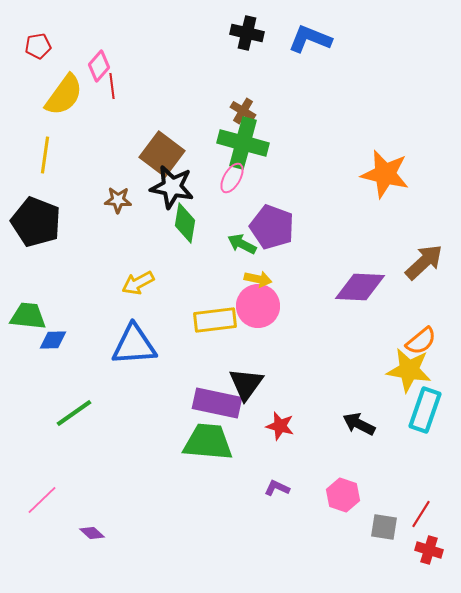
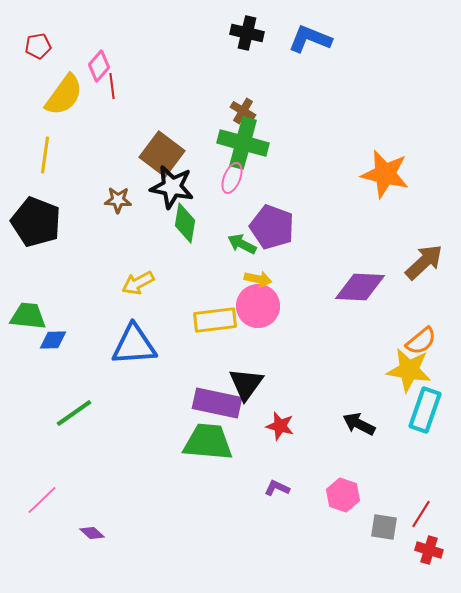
pink ellipse at (232, 178): rotated 8 degrees counterclockwise
